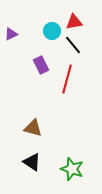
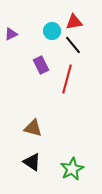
green star: rotated 25 degrees clockwise
